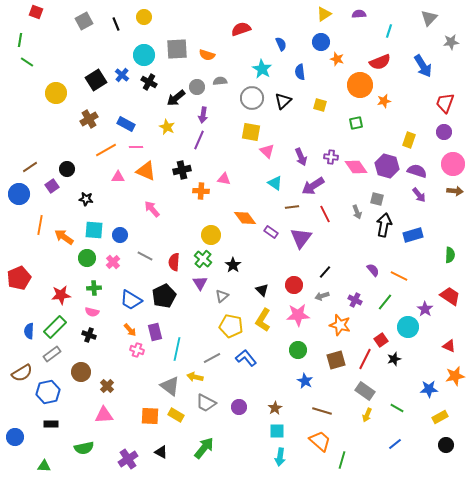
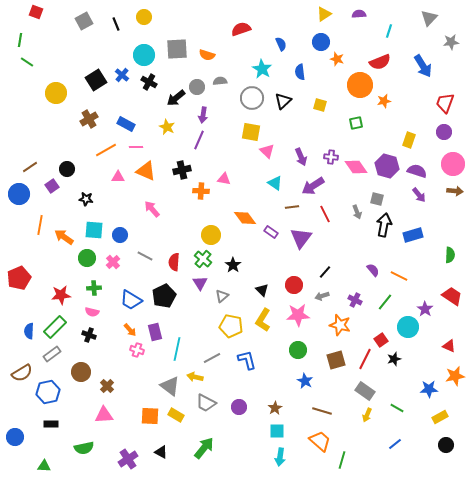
red trapezoid at (450, 296): moved 2 px right
blue L-shape at (246, 358): moved 1 px right, 2 px down; rotated 25 degrees clockwise
